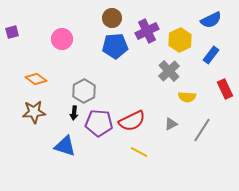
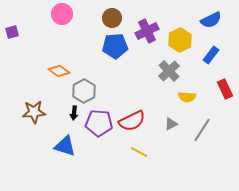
pink circle: moved 25 px up
orange diamond: moved 23 px right, 8 px up
